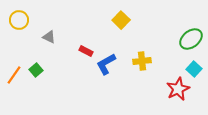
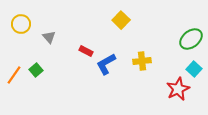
yellow circle: moved 2 px right, 4 px down
gray triangle: rotated 24 degrees clockwise
